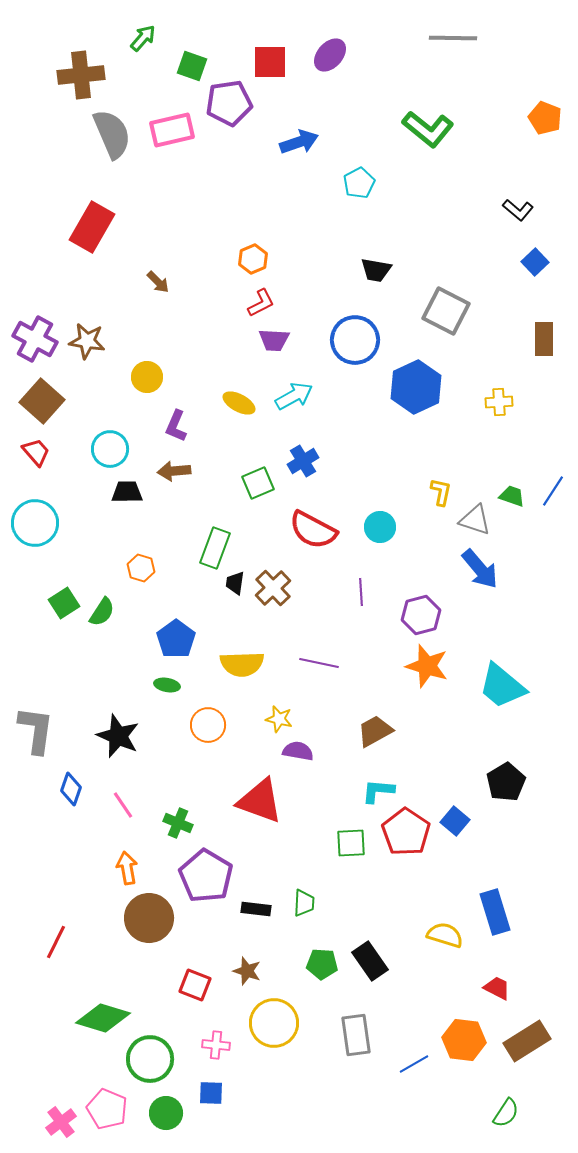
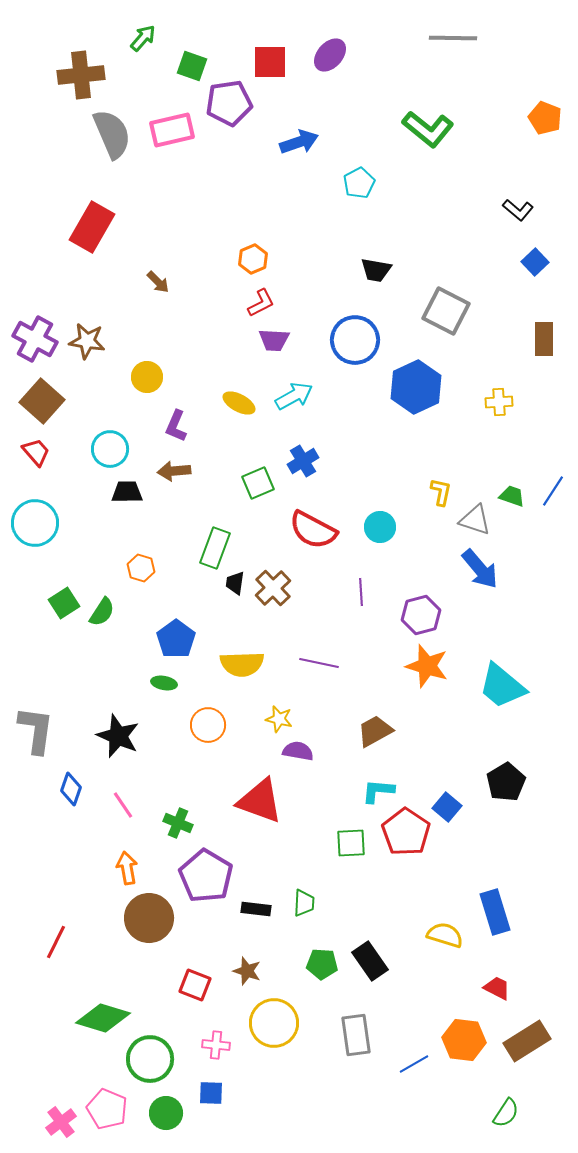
green ellipse at (167, 685): moved 3 px left, 2 px up
blue square at (455, 821): moved 8 px left, 14 px up
